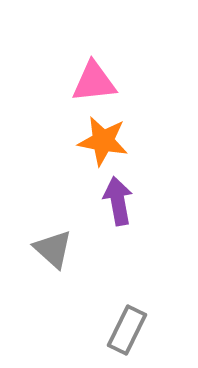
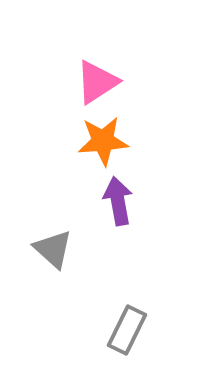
pink triangle: moved 3 px right; rotated 27 degrees counterclockwise
orange star: rotated 15 degrees counterclockwise
